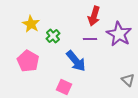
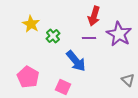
purple line: moved 1 px left, 1 px up
pink pentagon: moved 16 px down
pink square: moved 1 px left
